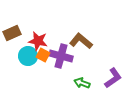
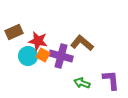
brown rectangle: moved 2 px right, 1 px up
brown L-shape: moved 1 px right, 2 px down
purple L-shape: moved 2 px left, 2 px down; rotated 60 degrees counterclockwise
